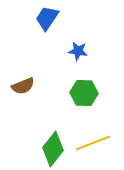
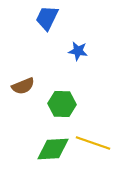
blue trapezoid: rotated 8 degrees counterclockwise
green hexagon: moved 22 px left, 11 px down
yellow line: rotated 40 degrees clockwise
green diamond: rotated 48 degrees clockwise
